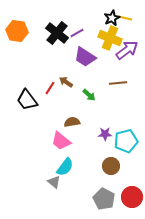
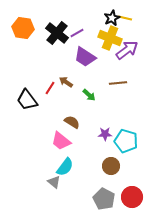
orange hexagon: moved 6 px right, 3 px up
brown semicircle: rotated 42 degrees clockwise
cyan pentagon: rotated 30 degrees clockwise
